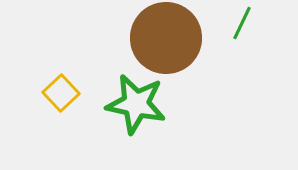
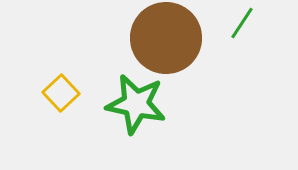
green line: rotated 8 degrees clockwise
